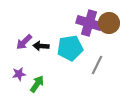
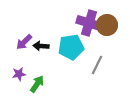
brown circle: moved 2 px left, 2 px down
cyan pentagon: moved 1 px right, 1 px up
